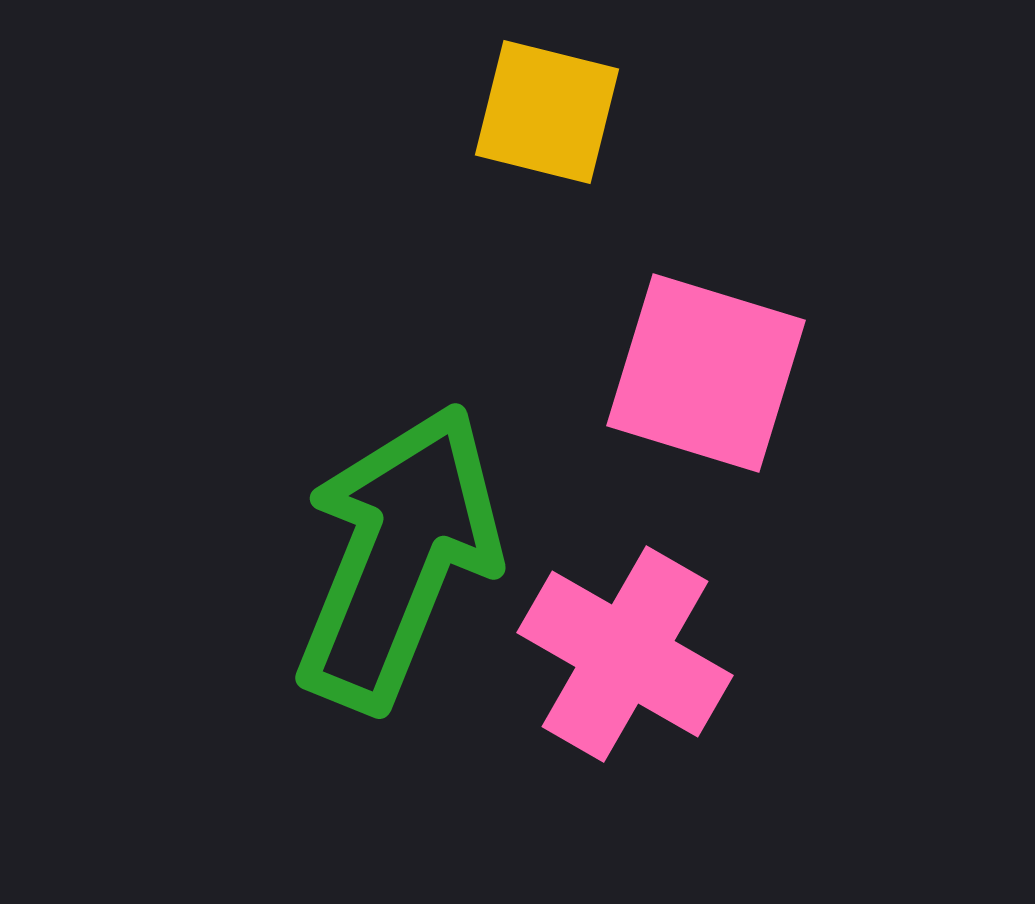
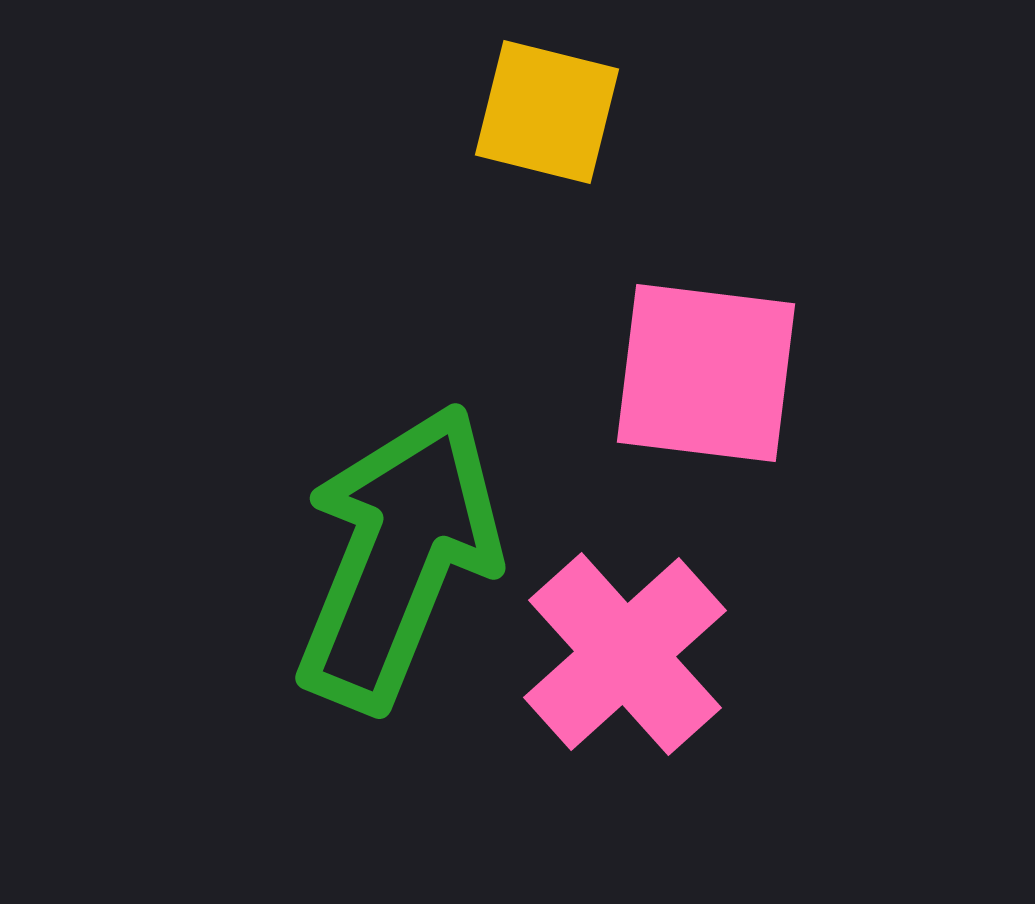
pink square: rotated 10 degrees counterclockwise
pink cross: rotated 18 degrees clockwise
